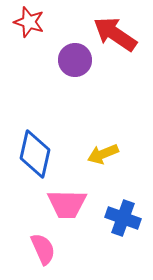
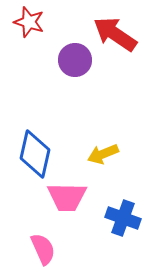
pink trapezoid: moved 7 px up
